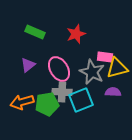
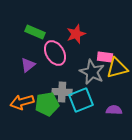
pink ellipse: moved 4 px left, 16 px up
purple semicircle: moved 1 px right, 18 px down
